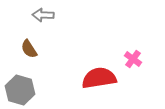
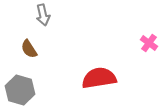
gray arrow: rotated 105 degrees counterclockwise
pink cross: moved 16 px right, 16 px up
